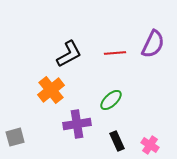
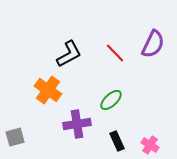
red line: rotated 50 degrees clockwise
orange cross: moved 3 px left; rotated 16 degrees counterclockwise
